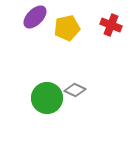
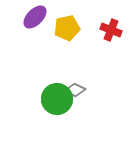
red cross: moved 5 px down
green circle: moved 10 px right, 1 px down
